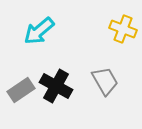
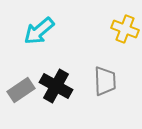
yellow cross: moved 2 px right
gray trapezoid: rotated 28 degrees clockwise
